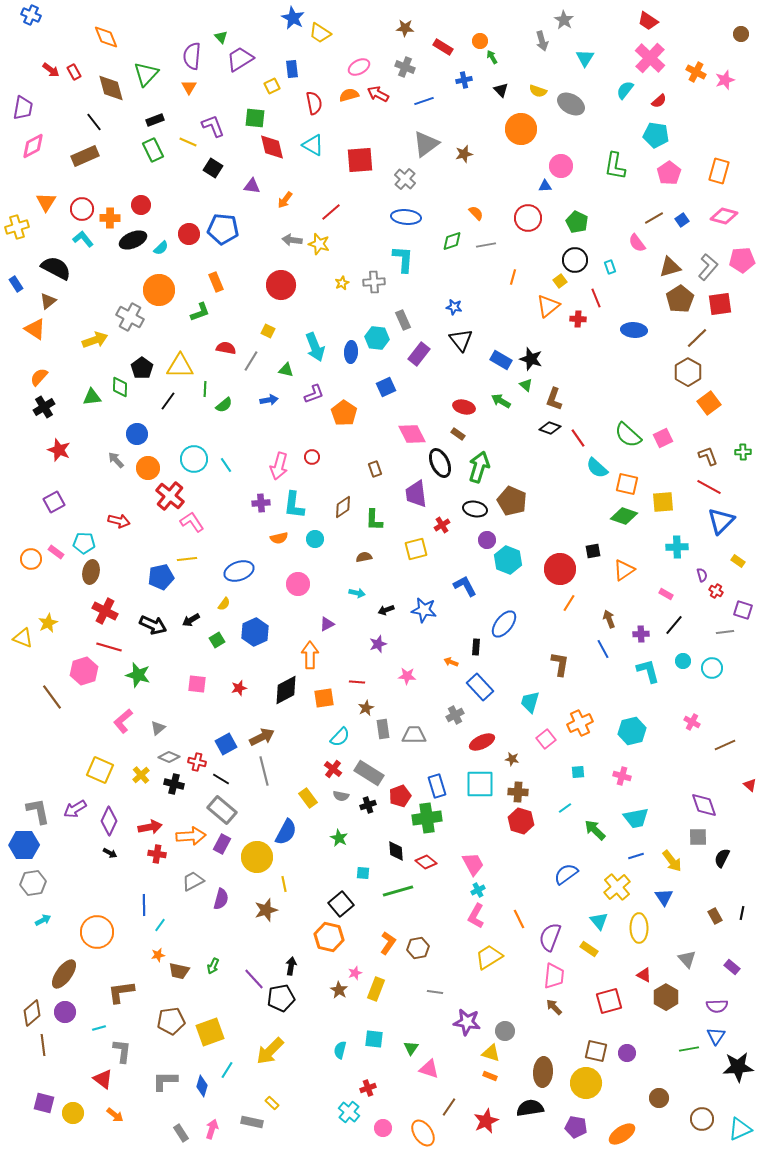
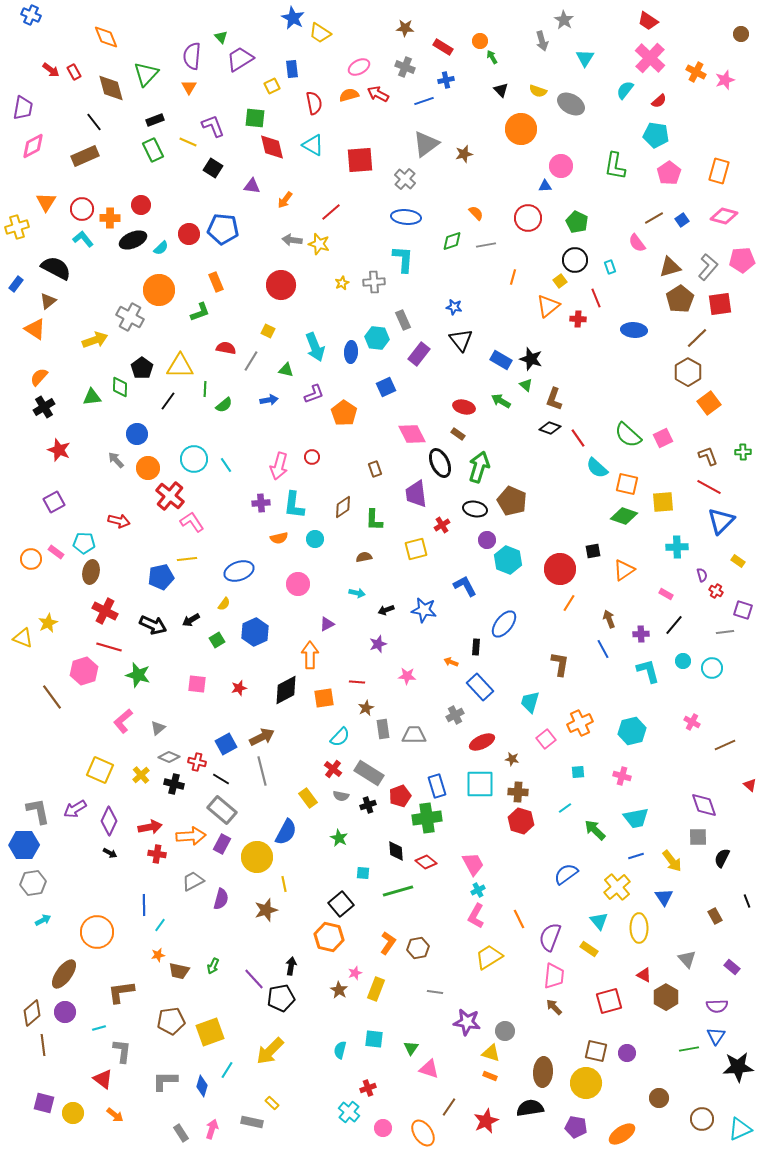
blue cross at (464, 80): moved 18 px left
blue rectangle at (16, 284): rotated 70 degrees clockwise
gray line at (264, 771): moved 2 px left
black line at (742, 913): moved 5 px right, 12 px up; rotated 32 degrees counterclockwise
